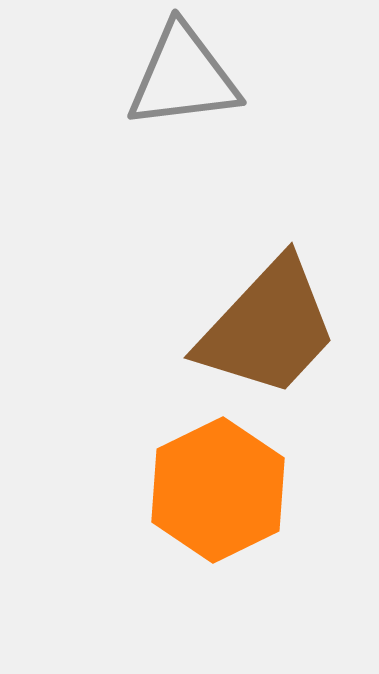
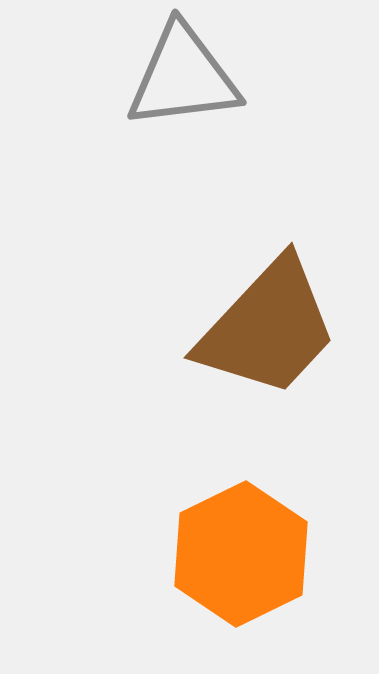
orange hexagon: moved 23 px right, 64 px down
